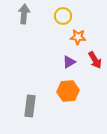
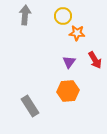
gray arrow: moved 1 px right, 1 px down
orange star: moved 1 px left, 4 px up
purple triangle: rotated 24 degrees counterclockwise
gray rectangle: rotated 40 degrees counterclockwise
